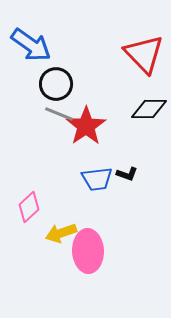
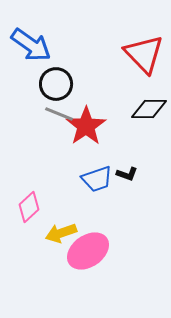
blue trapezoid: rotated 12 degrees counterclockwise
pink ellipse: rotated 57 degrees clockwise
